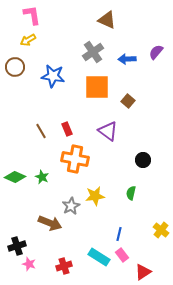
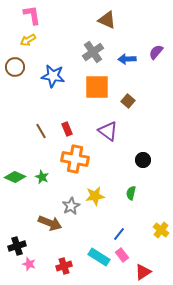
blue line: rotated 24 degrees clockwise
